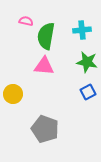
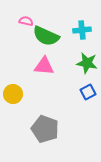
green semicircle: rotated 76 degrees counterclockwise
green star: moved 1 px down
